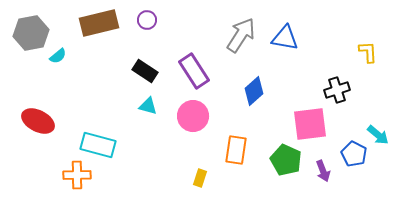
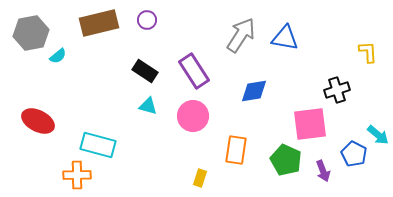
blue diamond: rotated 32 degrees clockwise
